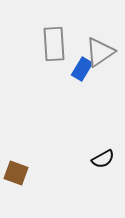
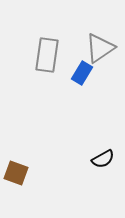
gray rectangle: moved 7 px left, 11 px down; rotated 12 degrees clockwise
gray triangle: moved 4 px up
blue rectangle: moved 4 px down
